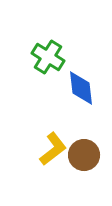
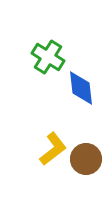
brown circle: moved 2 px right, 4 px down
